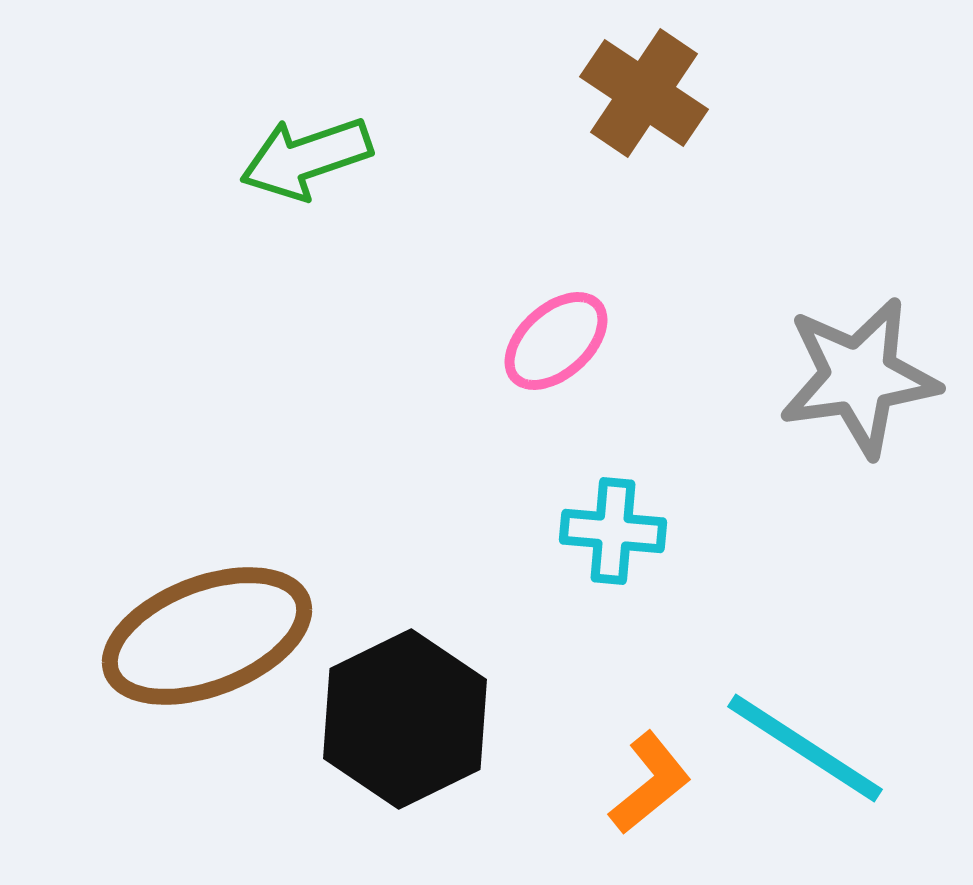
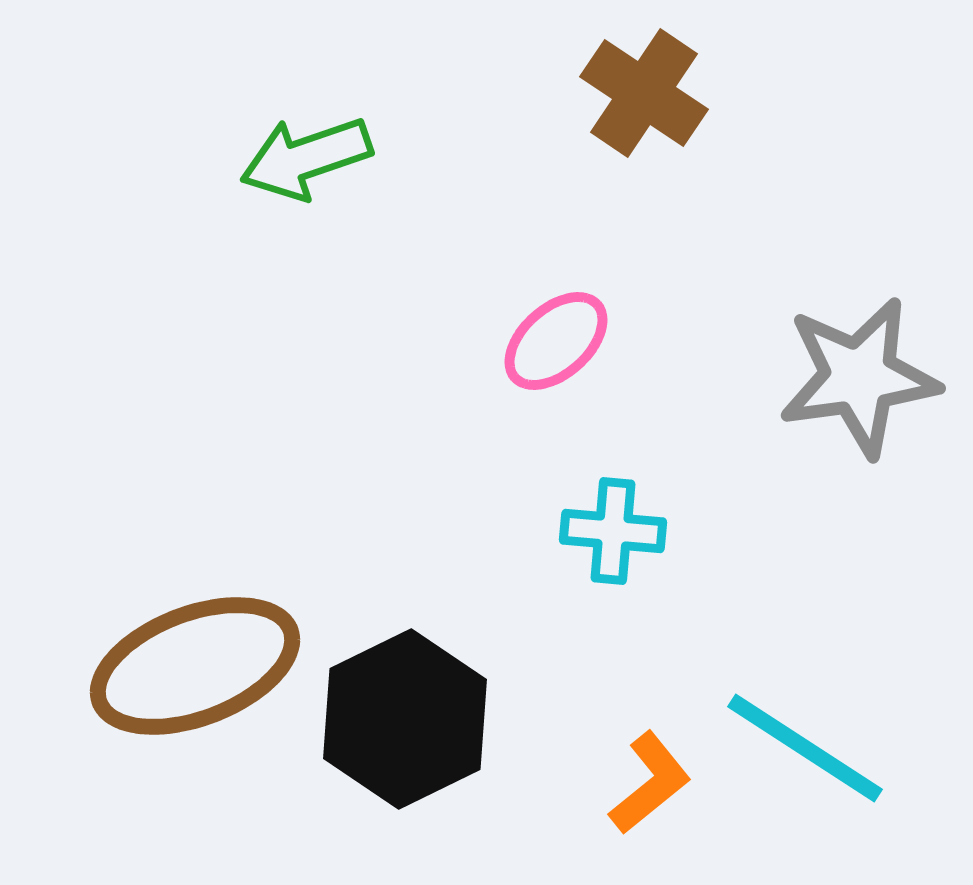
brown ellipse: moved 12 px left, 30 px down
